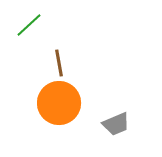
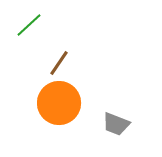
brown line: rotated 44 degrees clockwise
gray trapezoid: rotated 44 degrees clockwise
